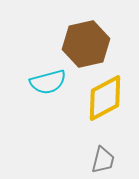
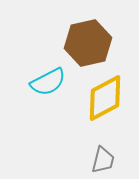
brown hexagon: moved 2 px right, 1 px up
cyan semicircle: rotated 12 degrees counterclockwise
